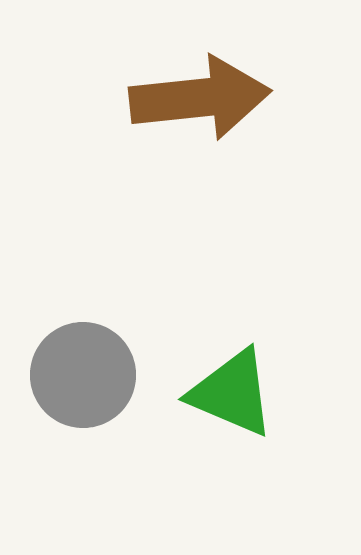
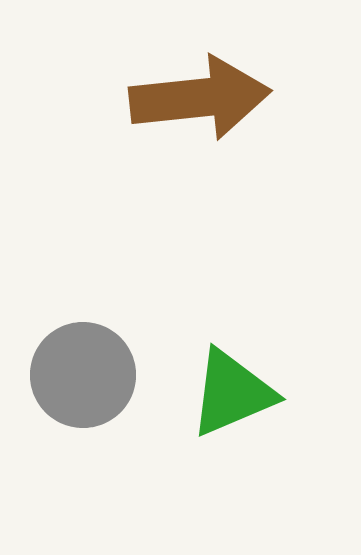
green triangle: rotated 46 degrees counterclockwise
